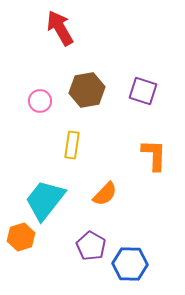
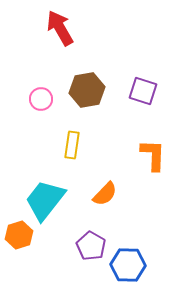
pink circle: moved 1 px right, 2 px up
orange L-shape: moved 1 px left
orange hexagon: moved 2 px left, 2 px up
blue hexagon: moved 2 px left, 1 px down
